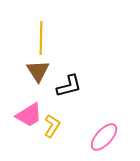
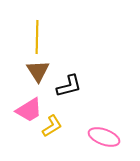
yellow line: moved 4 px left, 1 px up
pink trapezoid: moved 5 px up
yellow L-shape: rotated 25 degrees clockwise
pink ellipse: rotated 68 degrees clockwise
